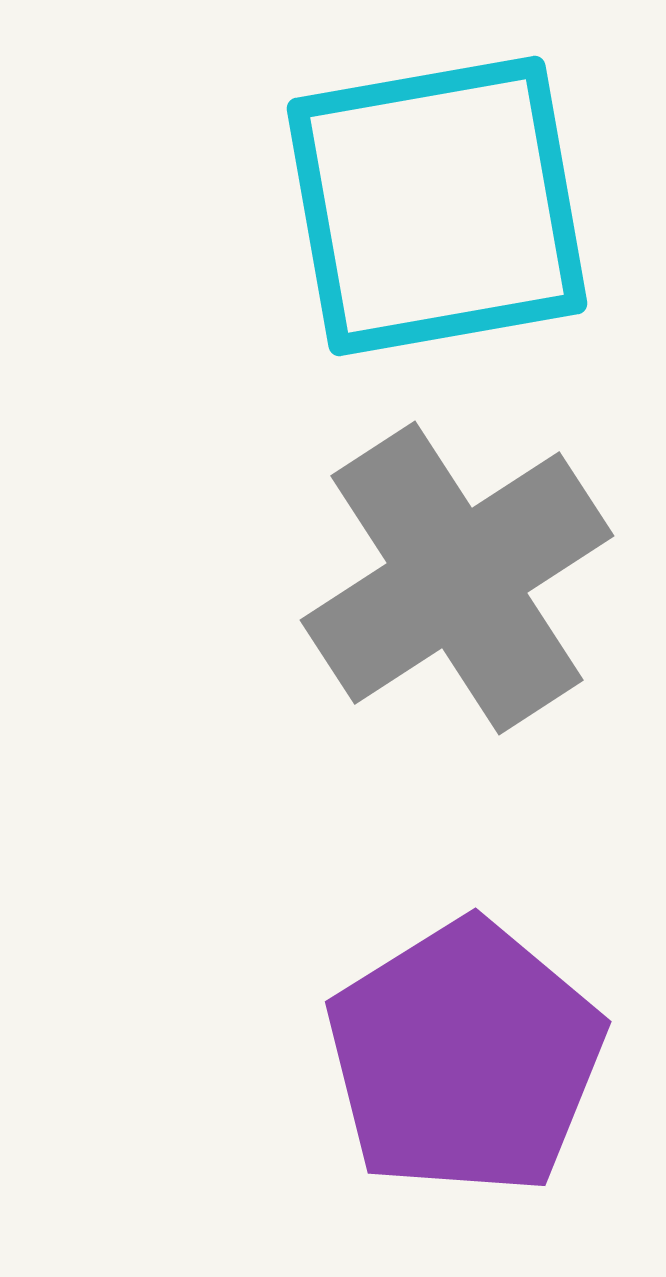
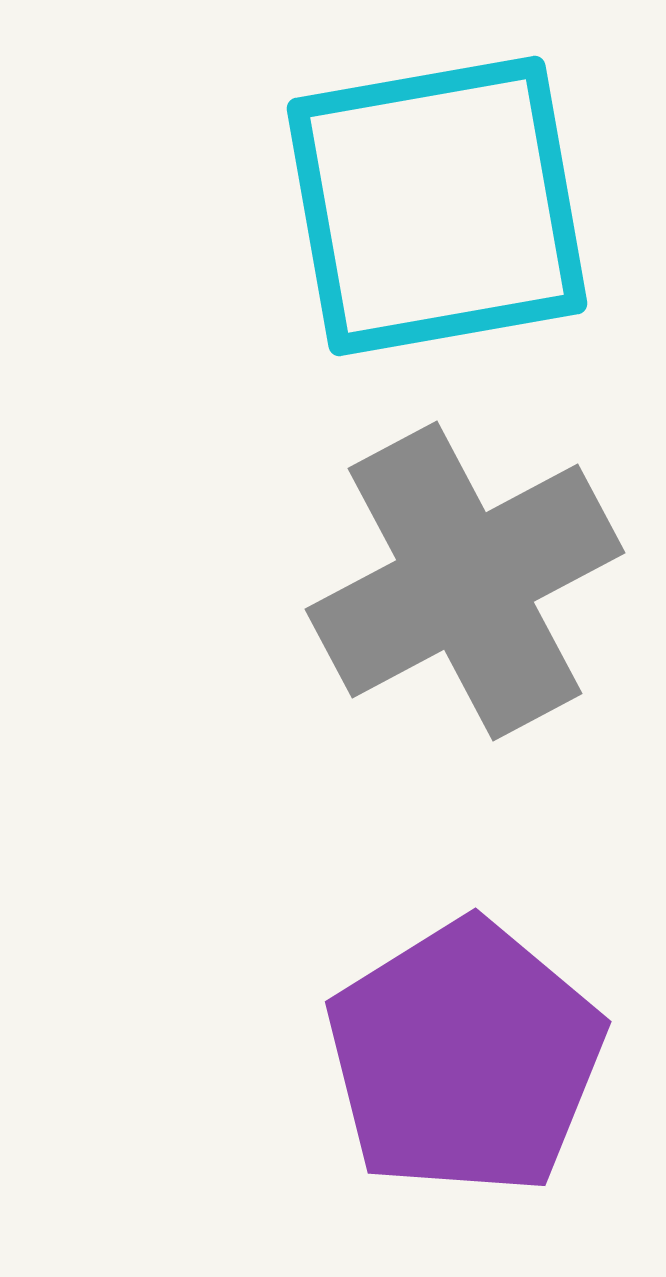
gray cross: moved 8 px right, 3 px down; rotated 5 degrees clockwise
